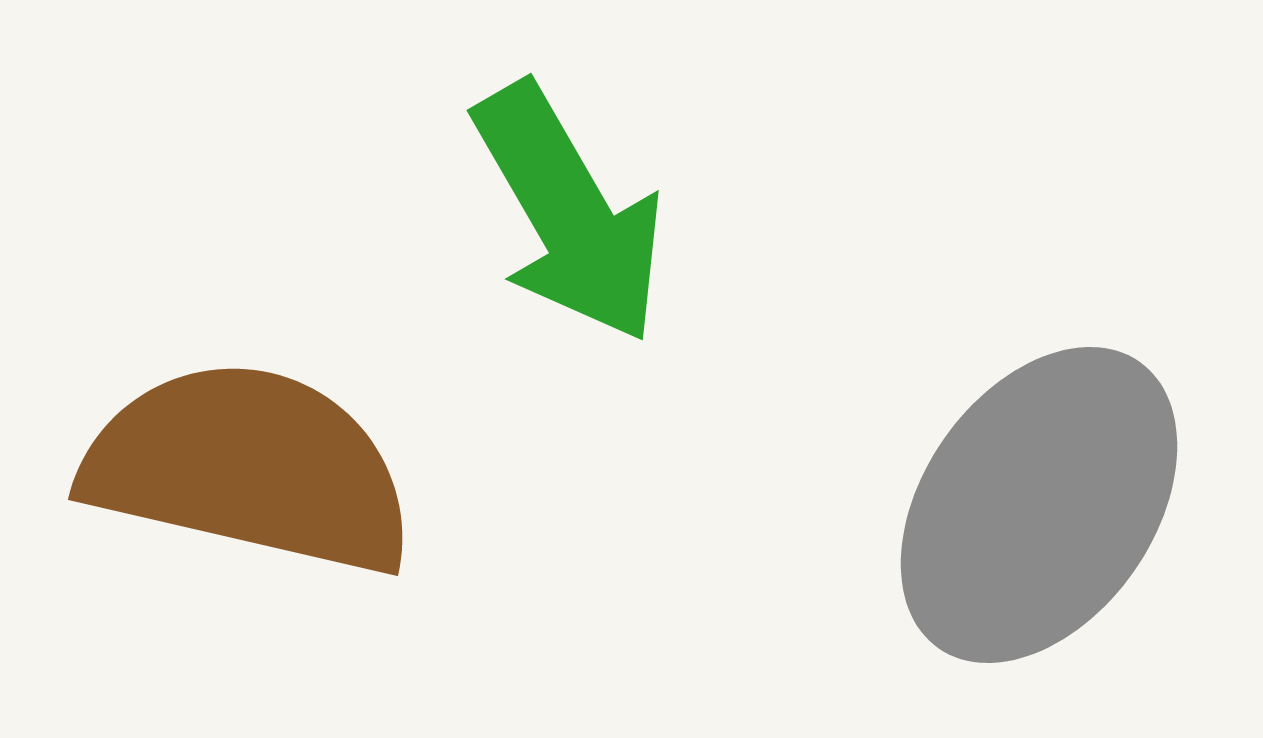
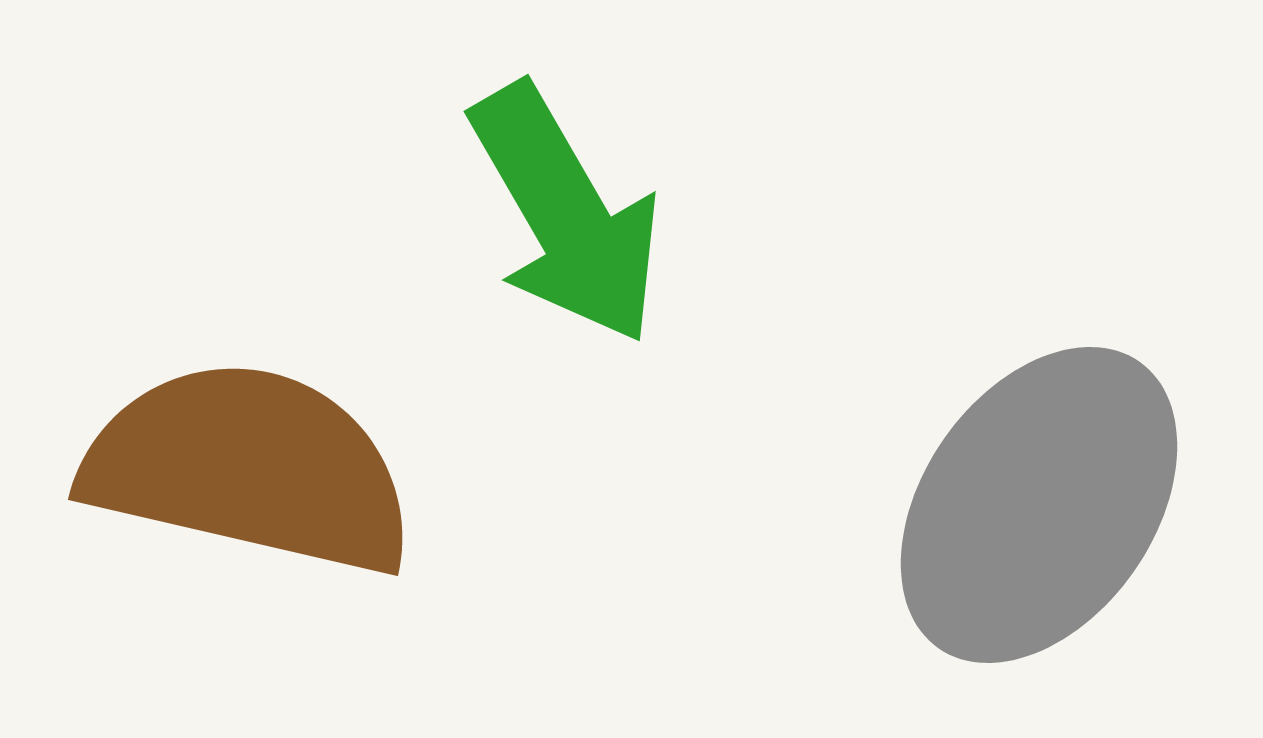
green arrow: moved 3 px left, 1 px down
